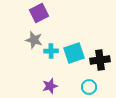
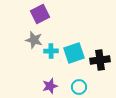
purple square: moved 1 px right, 1 px down
cyan circle: moved 10 px left
